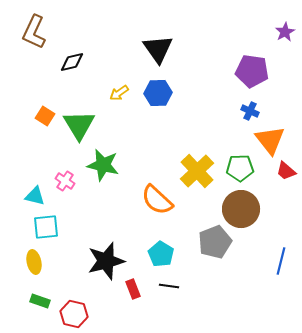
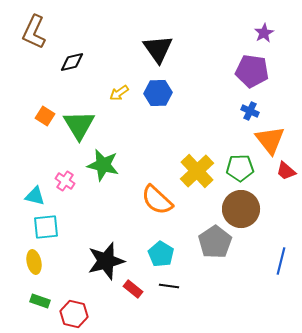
purple star: moved 21 px left, 1 px down
gray pentagon: rotated 12 degrees counterclockwise
red rectangle: rotated 30 degrees counterclockwise
